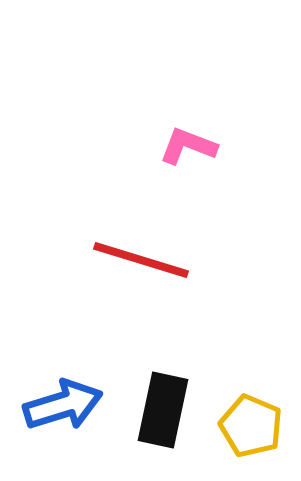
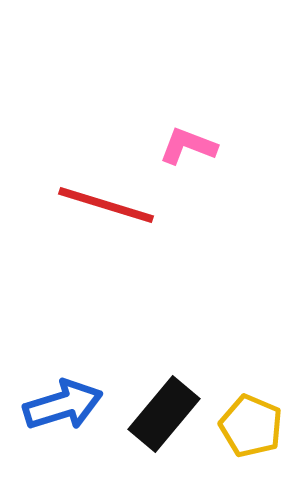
red line: moved 35 px left, 55 px up
black rectangle: moved 1 px right, 4 px down; rotated 28 degrees clockwise
